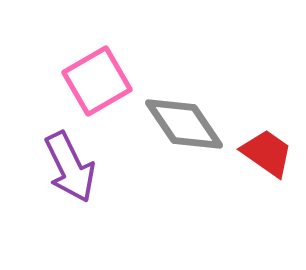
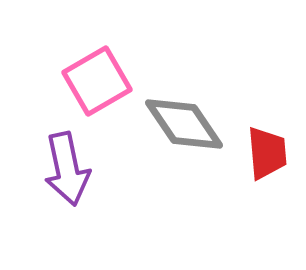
red trapezoid: rotated 50 degrees clockwise
purple arrow: moved 3 px left, 2 px down; rotated 14 degrees clockwise
